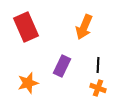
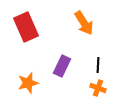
orange arrow: moved 4 px up; rotated 55 degrees counterclockwise
